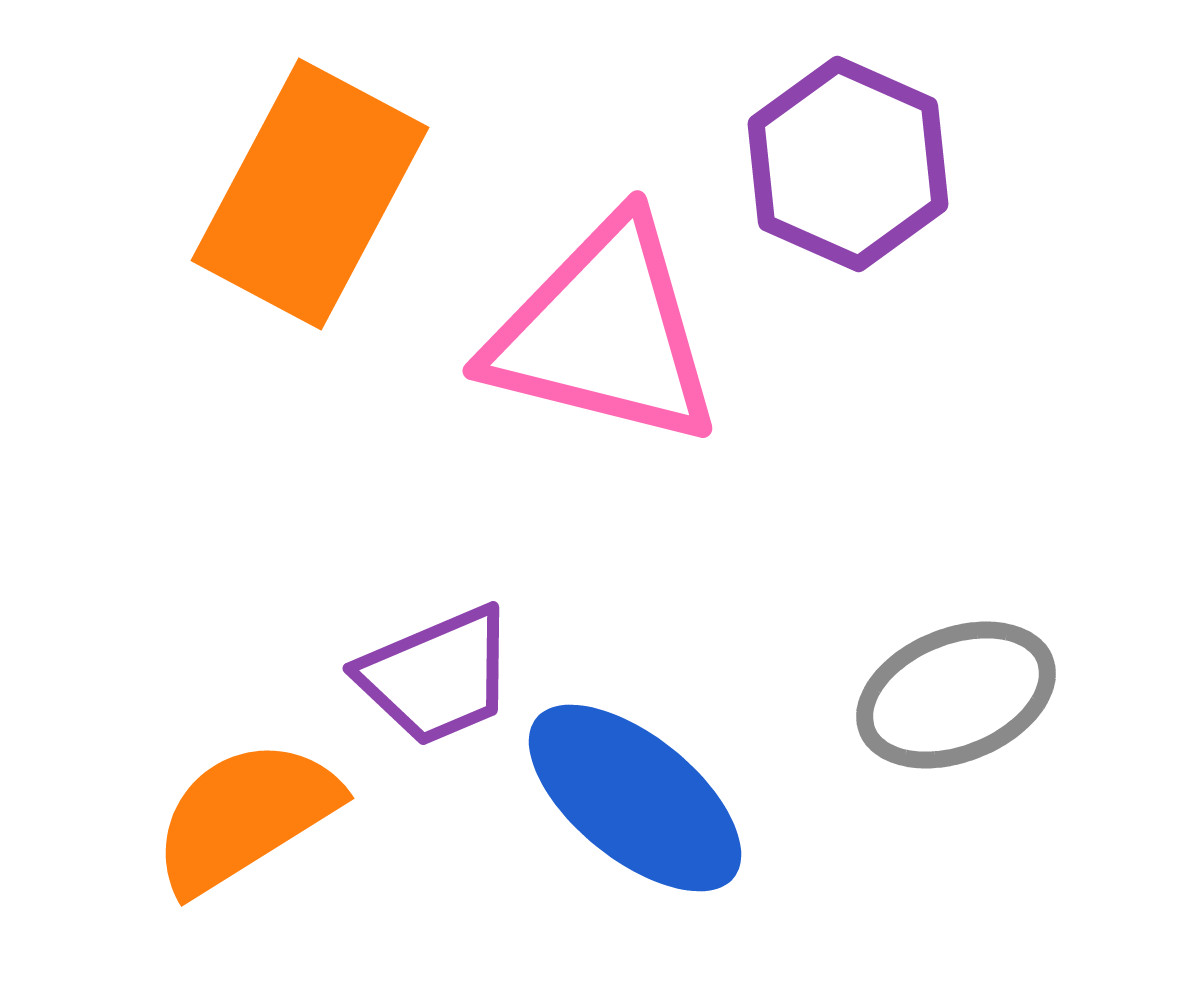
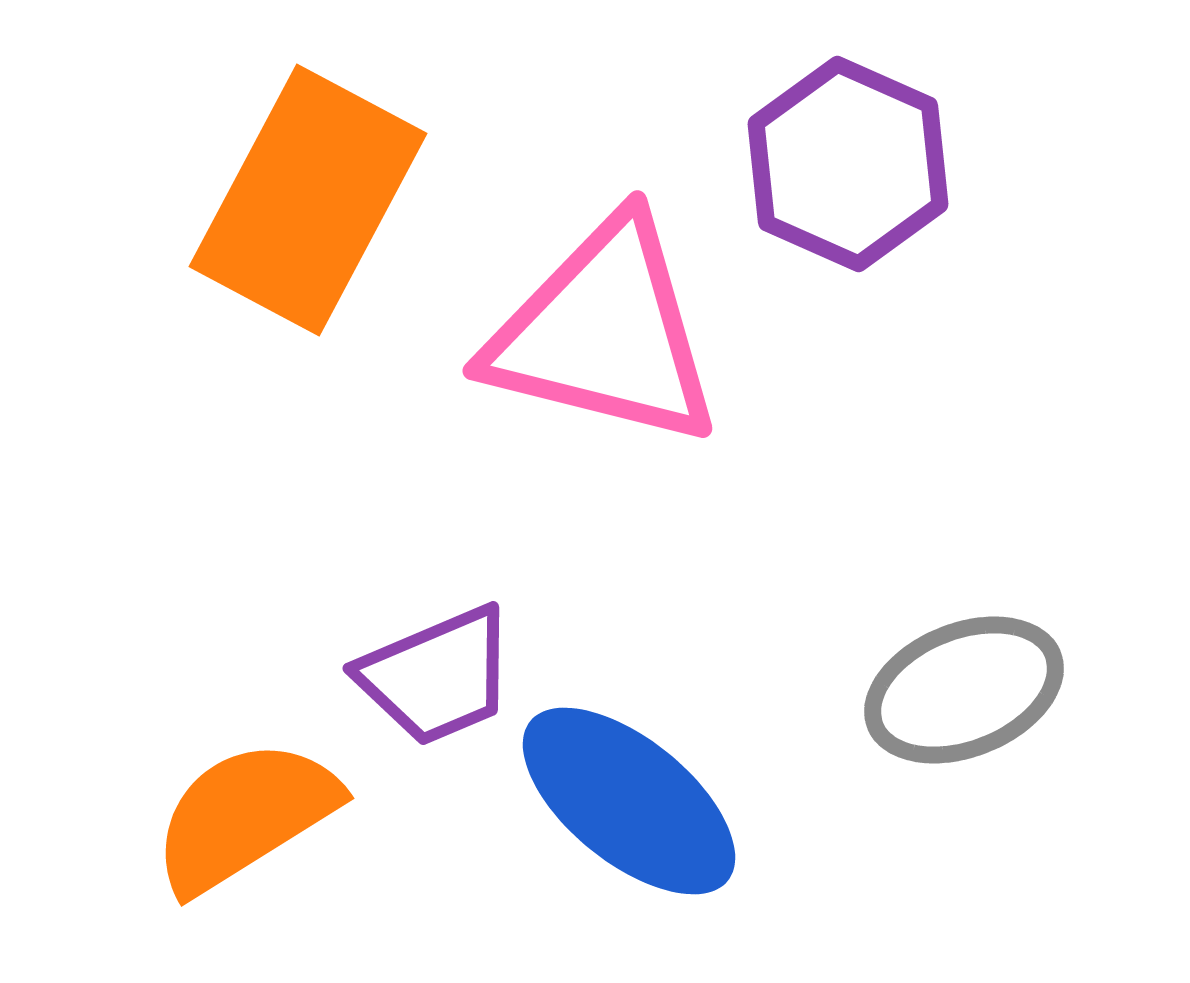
orange rectangle: moved 2 px left, 6 px down
gray ellipse: moved 8 px right, 5 px up
blue ellipse: moved 6 px left, 3 px down
